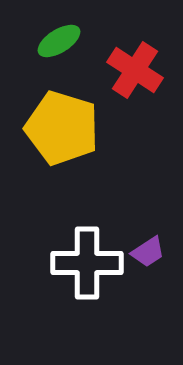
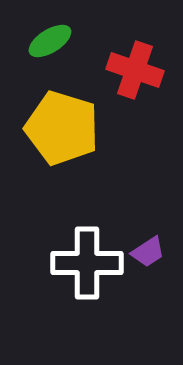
green ellipse: moved 9 px left
red cross: rotated 14 degrees counterclockwise
